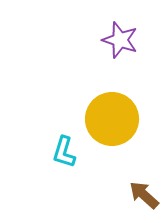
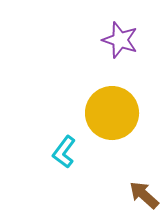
yellow circle: moved 6 px up
cyan L-shape: rotated 20 degrees clockwise
